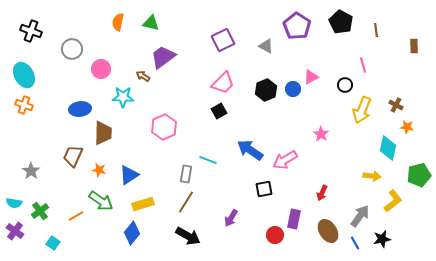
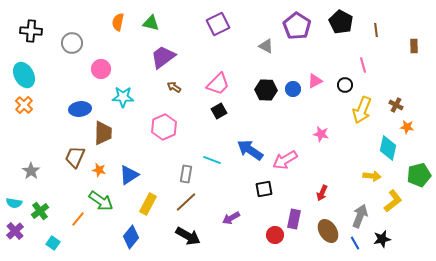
black cross at (31, 31): rotated 15 degrees counterclockwise
purple square at (223, 40): moved 5 px left, 16 px up
gray circle at (72, 49): moved 6 px up
brown arrow at (143, 76): moved 31 px right, 11 px down
pink triangle at (311, 77): moved 4 px right, 4 px down
pink trapezoid at (223, 83): moved 5 px left, 1 px down
black hexagon at (266, 90): rotated 25 degrees clockwise
orange cross at (24, 105): rotated 24 degrees clockwise
pink star at (321, 134): rotated 21 degrees counterclockwise
brown trapezoid at (73, 156): moved 2 px right, 1 px down
cyan line at (208, 160): moved 4 px right
brown line at (186, 202): rotated 15 degrees clockwise
yellow rectangle at (143, 204): moved 5 px right; rotated 45 degrees counterclockwise
orange line at (76, 216): moved 2 px right, 3 px down; rotated 21 degrees counterclockwise
gray arrow at (360, 216): rotated 15 degrees counterclockwise
purple arrow at (231, 218): rotated 30 degrees clockwise
purple cross at (15, 231): rotated 12 degrees clockwise
blue diamond at (132, 233): moved 1 px left, 4 px down
